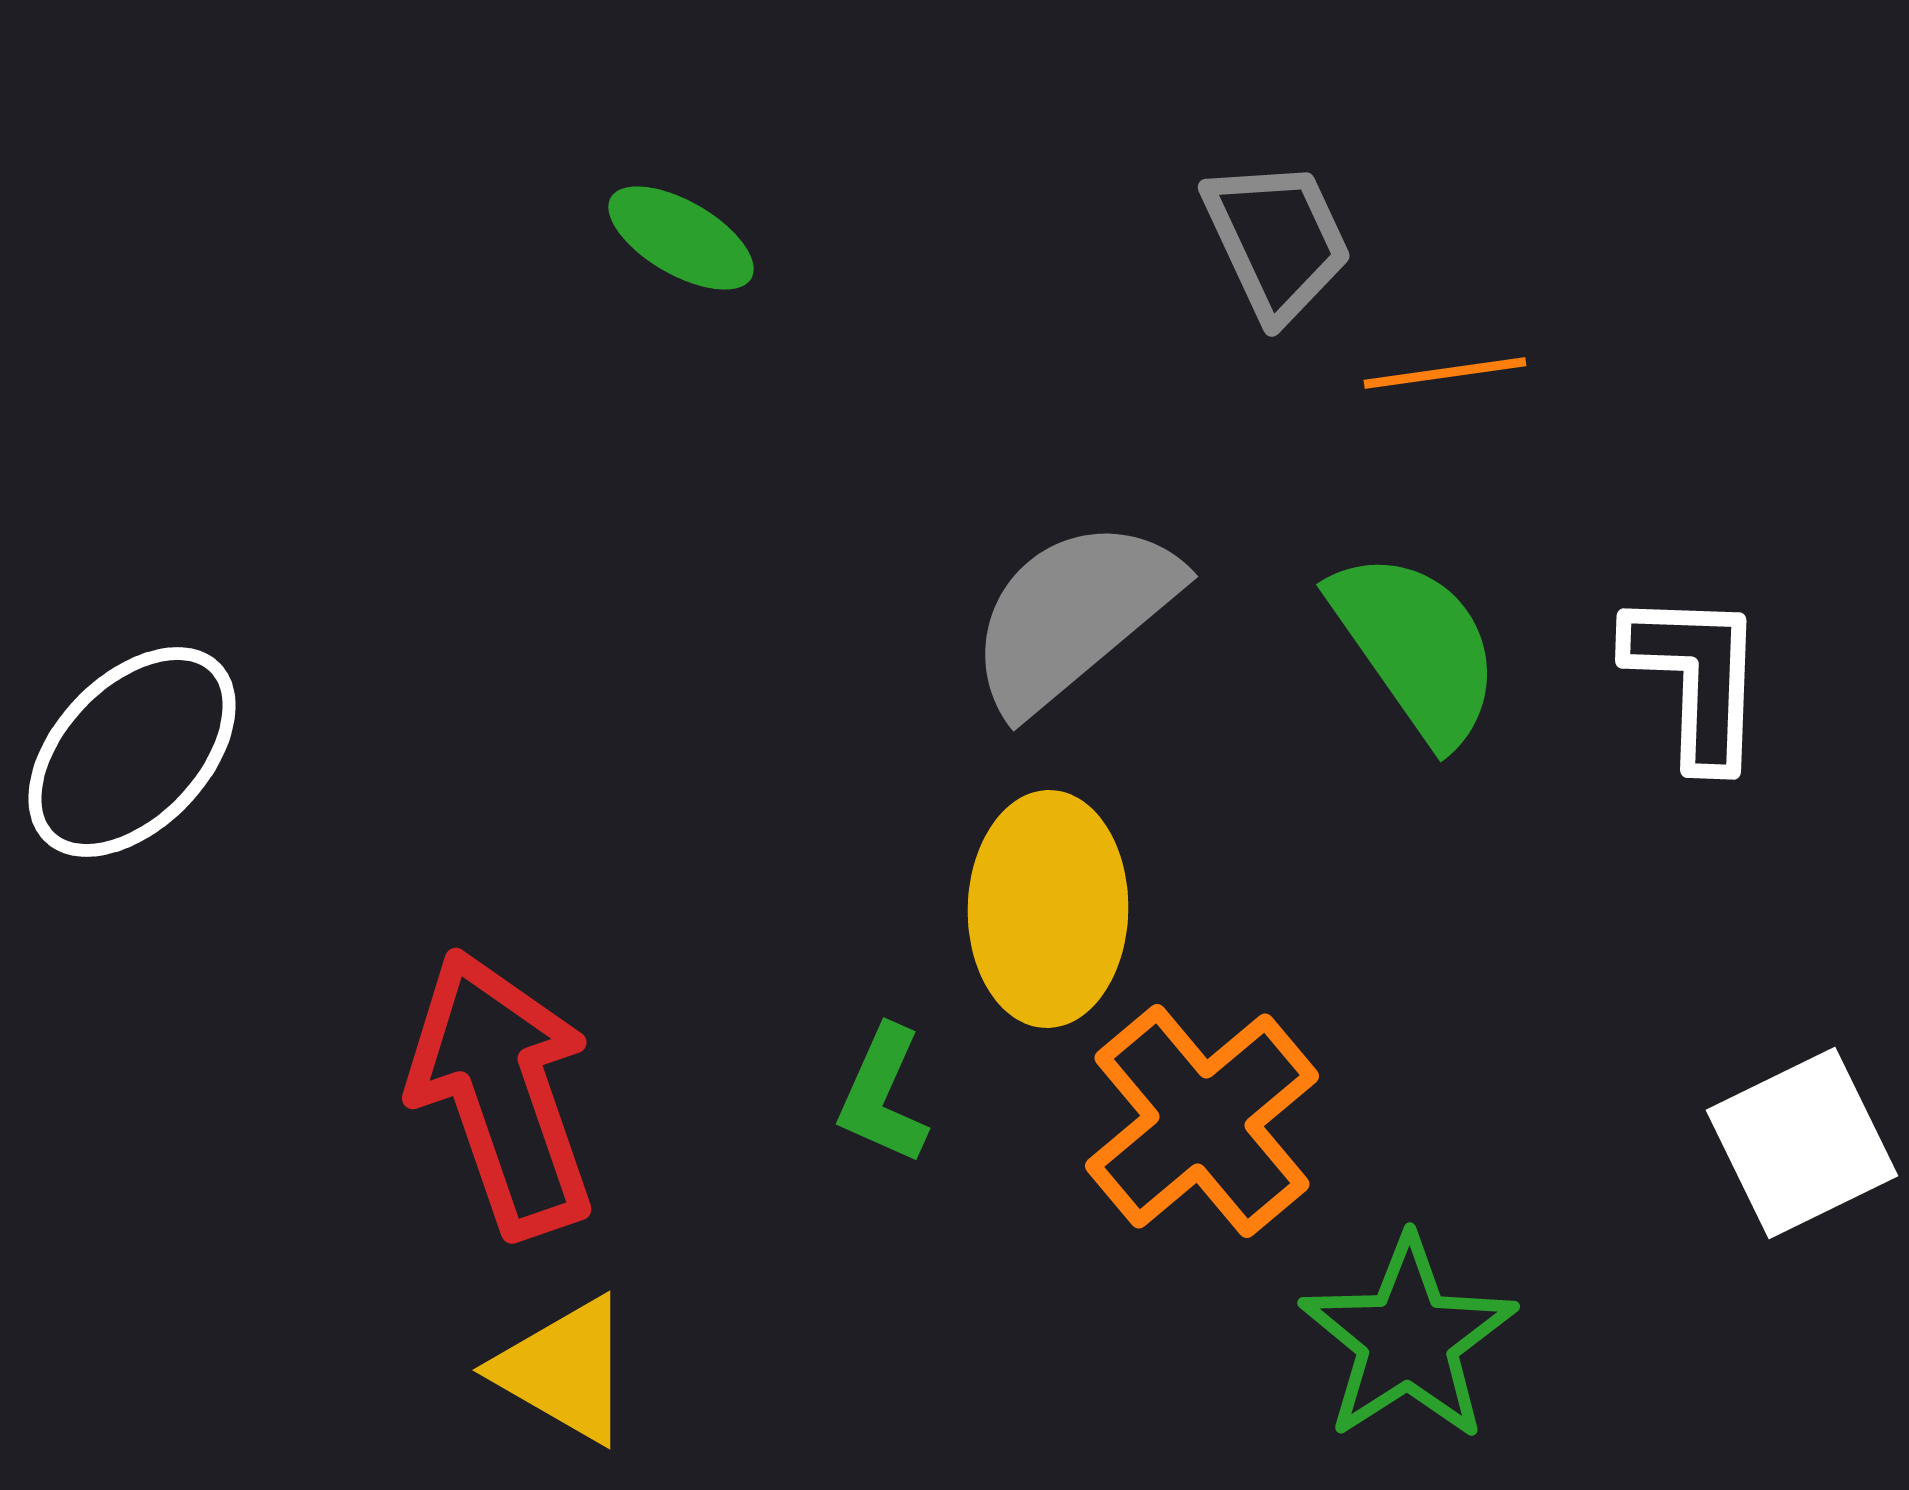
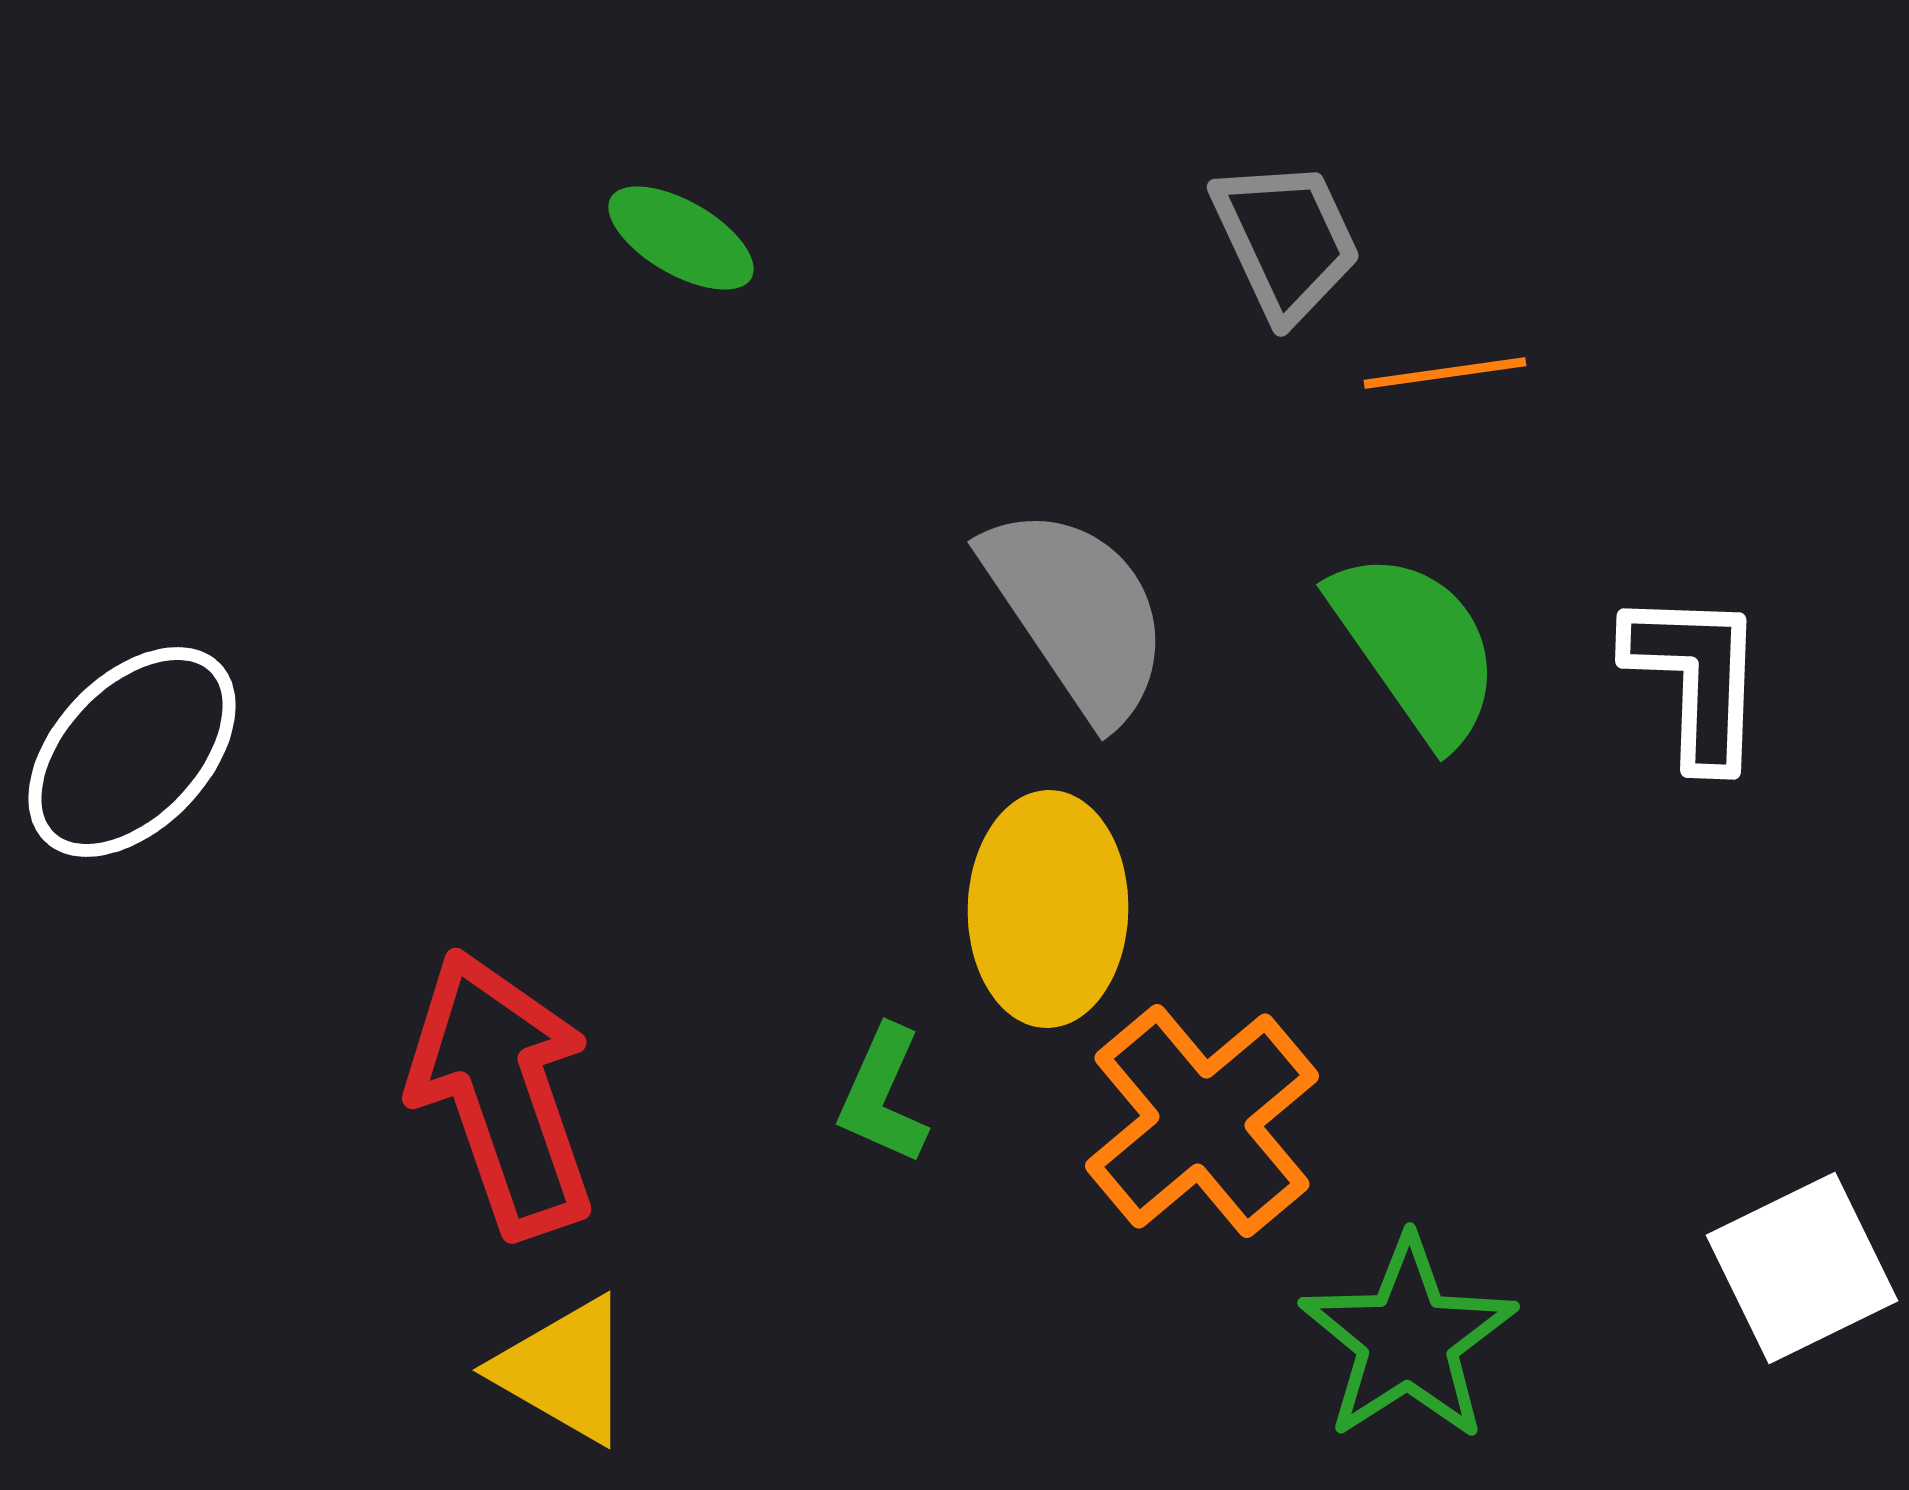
gray trapezoid: moved 9 px right
gray semicircle: moved 4 px right, 2 px up; rotated 96 degrees clockwise
white square: moved 125 px down
